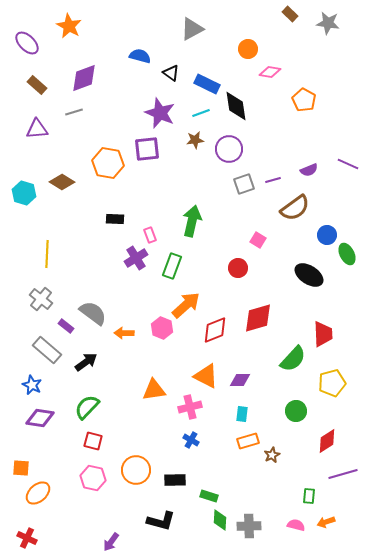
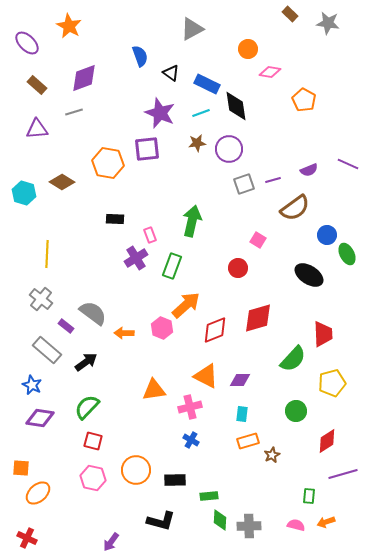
blue semicircle at (140, 56): rotated 55 degrees clockwise
brown star at (195, 140): moved 2 px right, 3 px down
green rectangle at (209, 496): rotated 24 degrees counterclockwise
